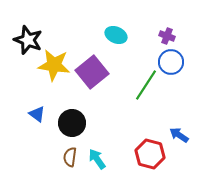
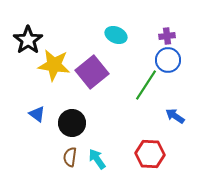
purple cross: rotated 28 degrees counterclockwise
black star: rotated 16 degrees clockwise
blue circle: moved 3 px left, 2 px up
blue arrow: moved 4 px left, 19 px up
red hexagon: rotated 12 degrees counterclockwise
